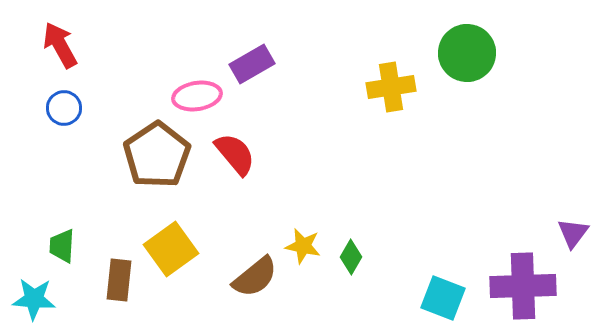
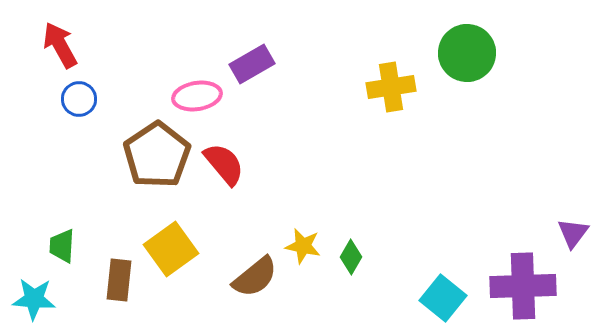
blue circle: moved 15 px right, 9 px up
red semicircle: moved 11 px left, 10 px down
cyan square: rotated 18 degrees clockwise
